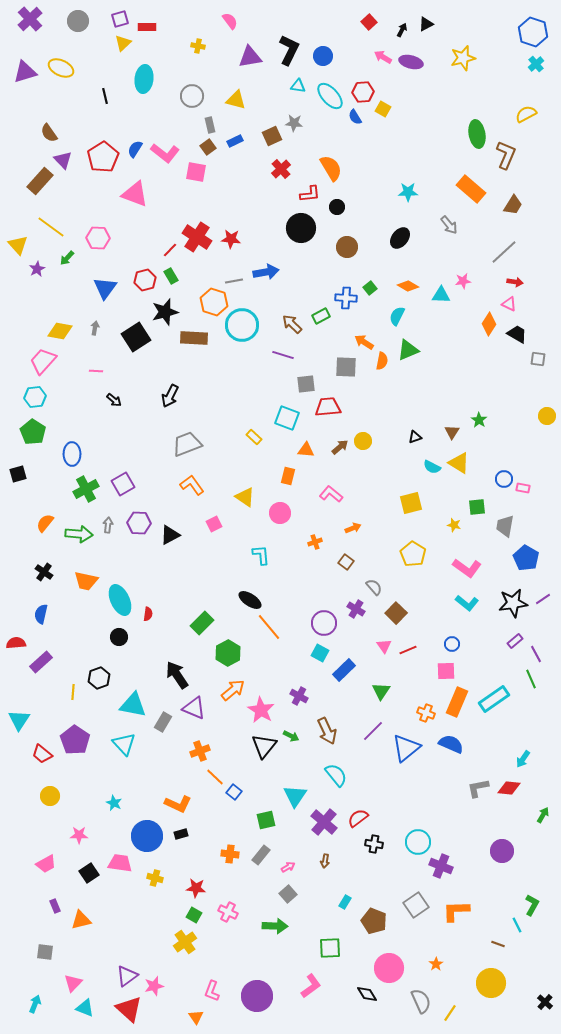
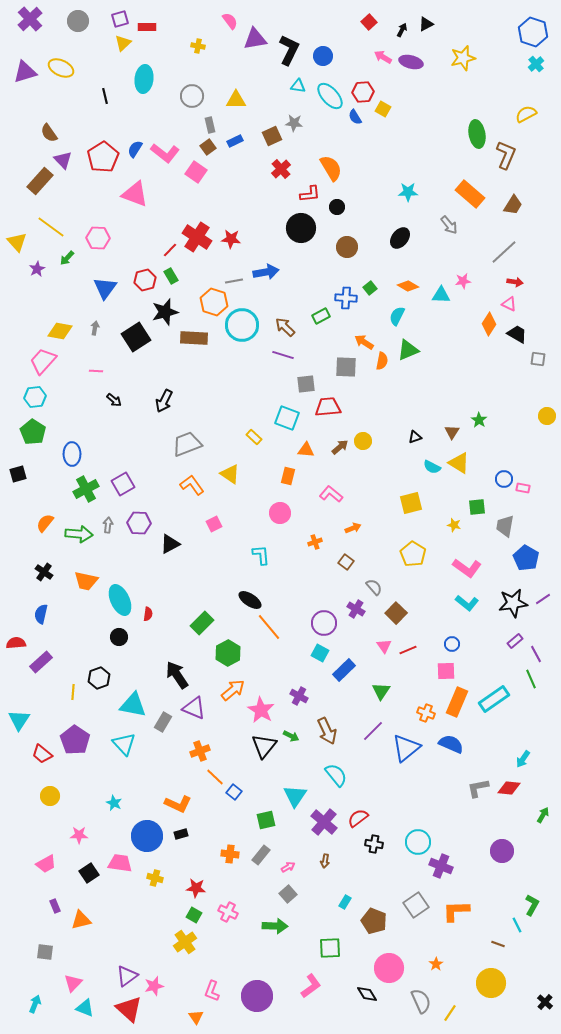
purple triangle at (250, 57): moved 5 px right, 18 px up
yellow triangle at (236, 100): rotated 15 degrees counterclockwise
pink square at (196, 172): rotated 25 degrees clockwise
orange rectangle at (471, 189): moved 1 px left, 5 px down
yellow triangle at (18, 245): moved 1 px left, 3 px up
brown arrow at (292, 324): moved 7 px left, 3 px down
black arrow at (170, 396): moved 6 px left, 5 px down
yellow triangle at (245, 497): moved 15 px left, 23 px up
black triangle at (170, 535): moved 9 px down
